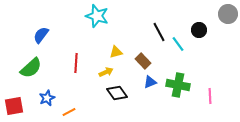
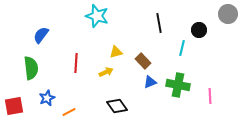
black line: moved 9 px up; rotated 18 degrees clockwise
cyan line: moved 4 px right, 4 px down; rotated 49 degrees clockwise
green semicircle: rotated 55 degrees counterclockwise
black diamond: moved 13 px down
